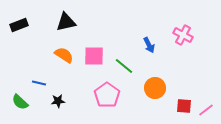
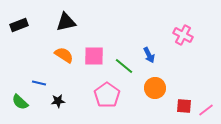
blue arrow: moved 10 px down
